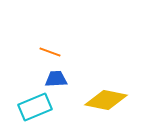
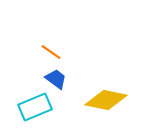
orange line: moved 1 px right; rotated 15 degrees clockwise
blue trapezoid: rotated 40 degrees clockwise
